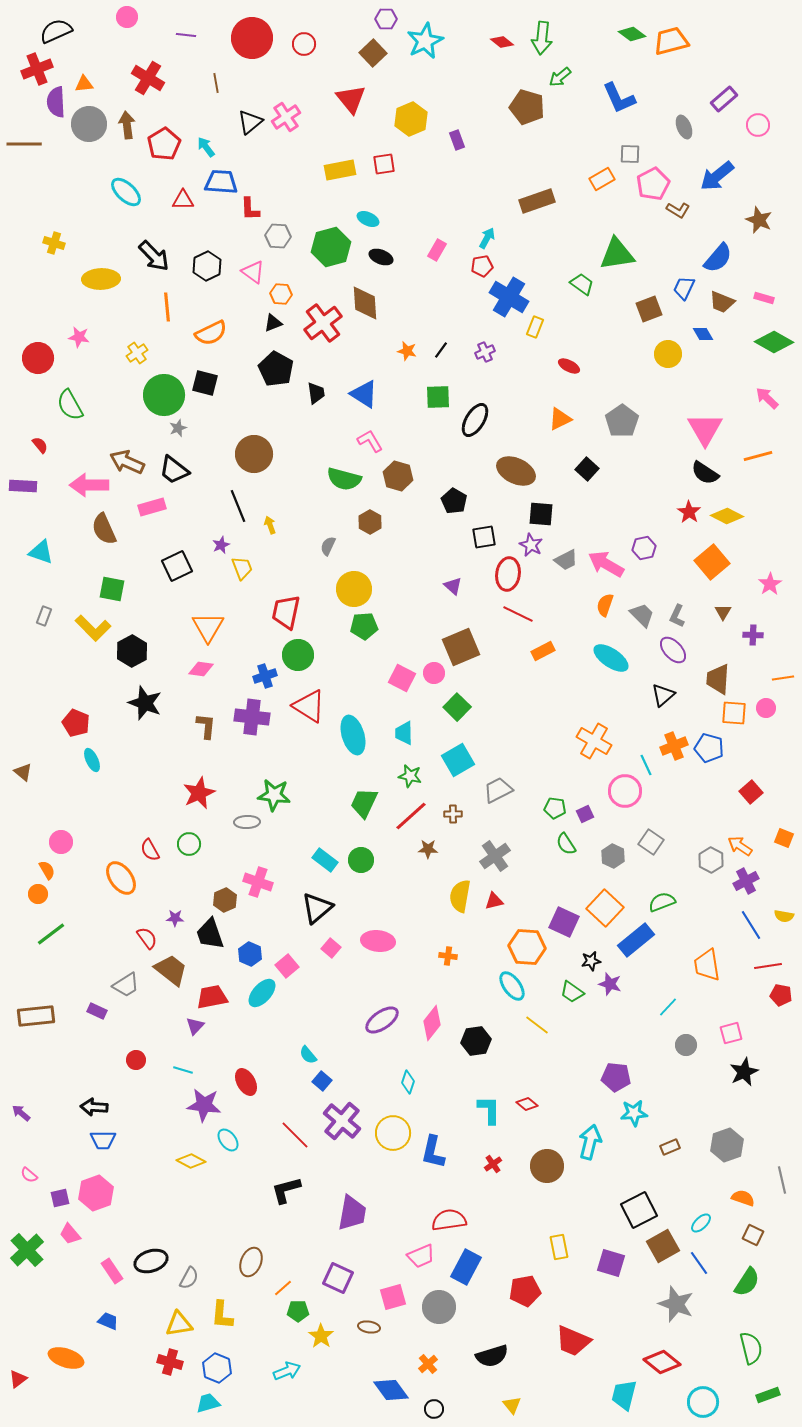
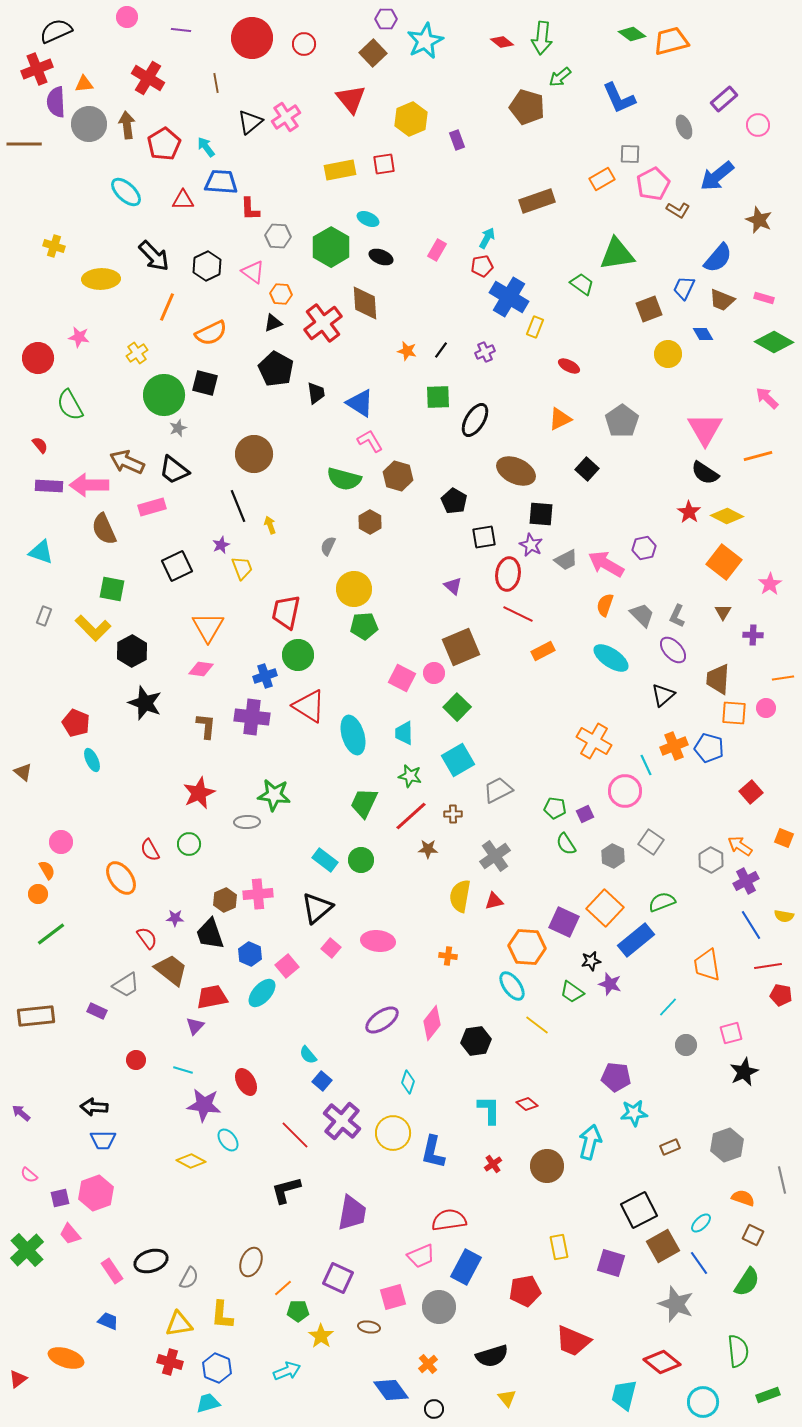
purple line at (186, 35): moved 5 px left, 5 px up
yellow cross at (54, 243): moved 3 px down
green hexagon at (331, 247): rotated 15 degrees counterclockwise
brown trapezoid at (722, 302): moved 2 px up
orange line at (167, 307): rotated 28 degrees clockwise
blue triangle at (364, 394): moved 4 px left, 9 px down
purple rectangle at (23, 486): moved 26 px right
orange square at (712, 562): moved 12 px right; rotated 12 degrees counterclockwise
pink cross at (258, 882): moved 12 px down; rotated 24 degrees counterclockwise
green semicircle at (751, 1348): moved 13 px left, 3 px down; rotated 8 degrees clockwise
yellow triangle at (512, 1405): moved 5 px left, 7 px up
